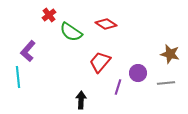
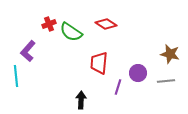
red cross: moved 9 px down; rotated 16 degrees clockwise
red trapezoid: moved 1 px left, 1 px down; rotated 35 degrees counterclockwise
cyan line: moved 2 px left, 1 px up
gray line: moved 2 px up
